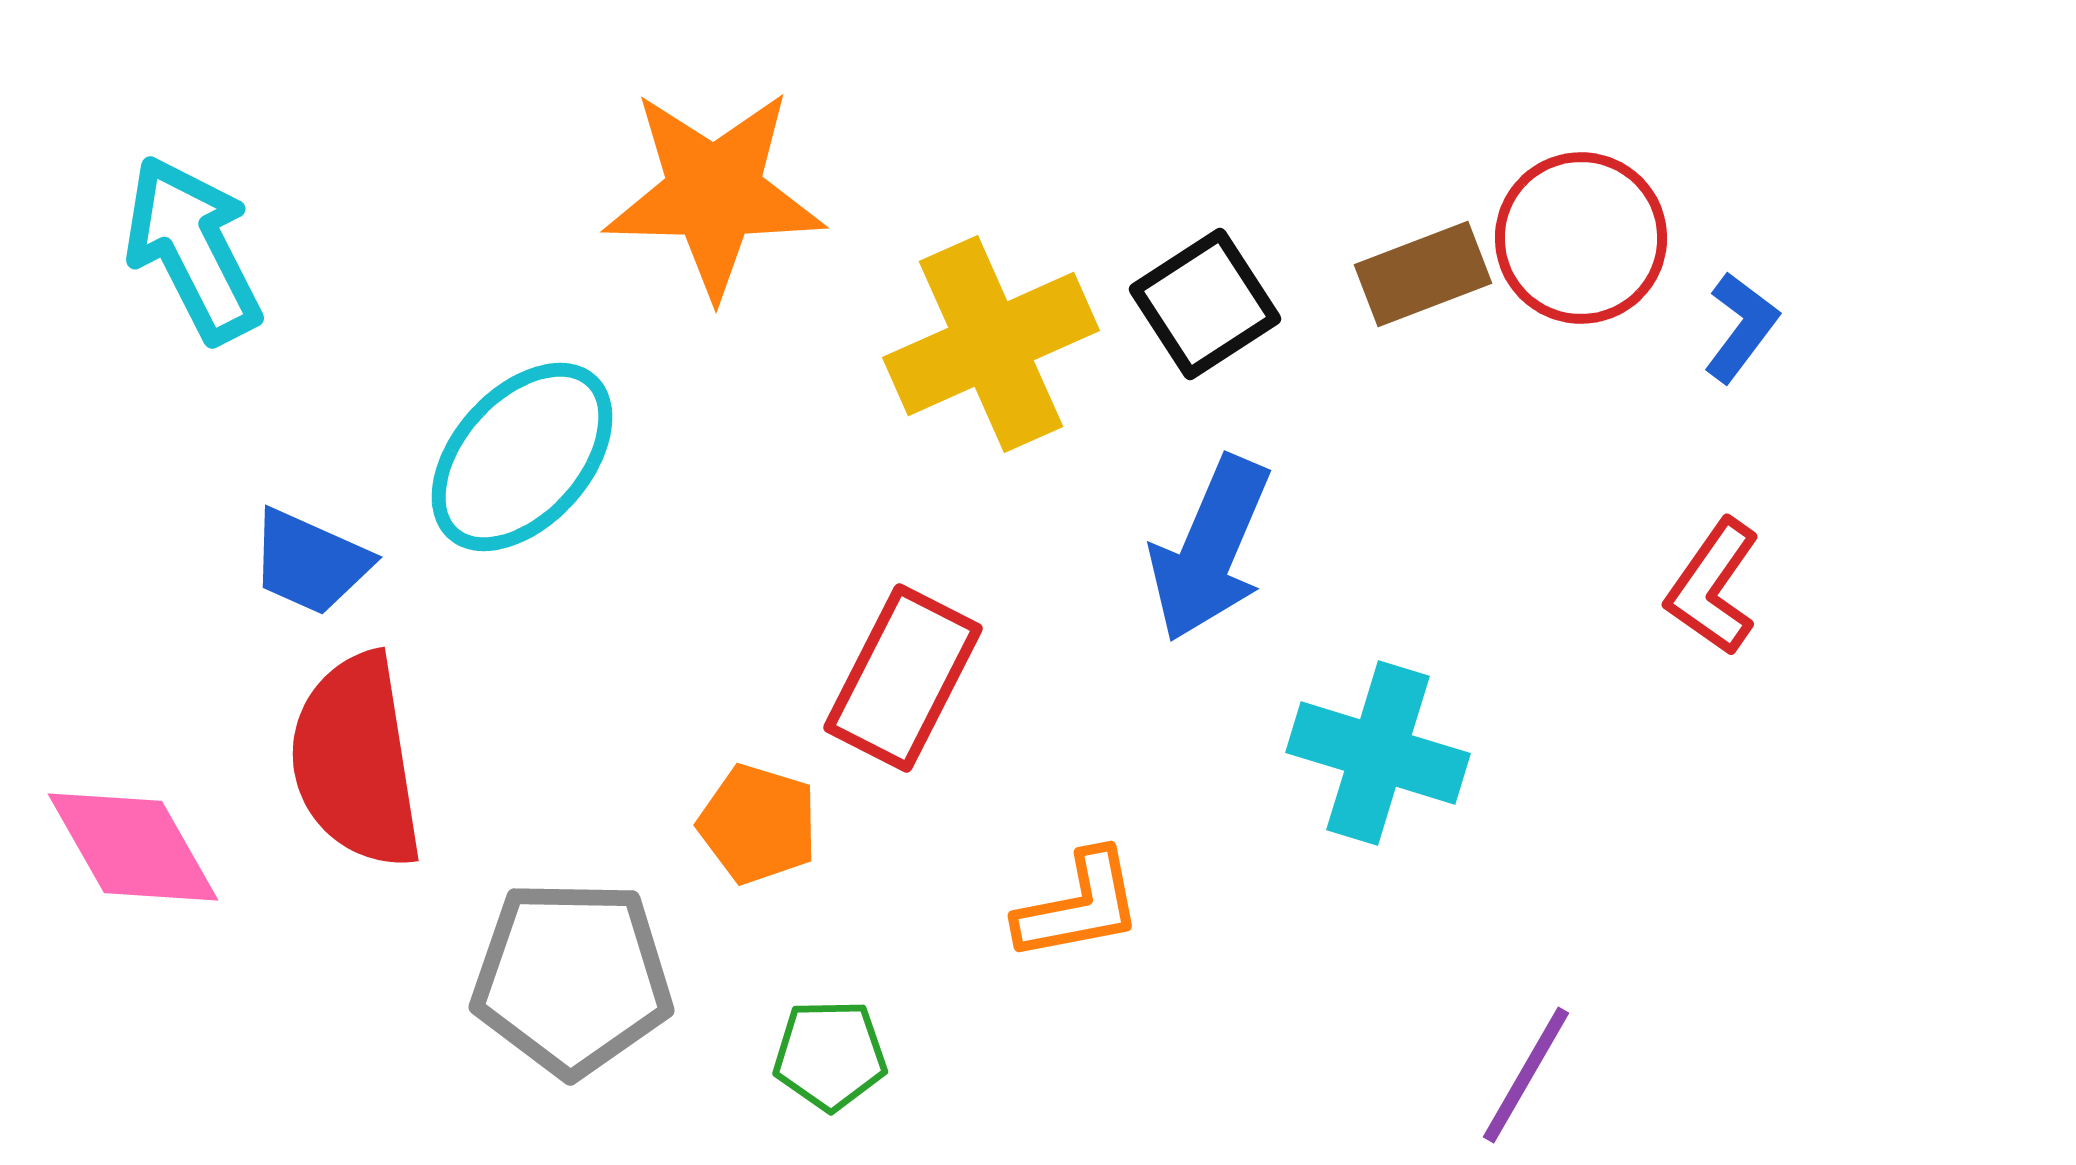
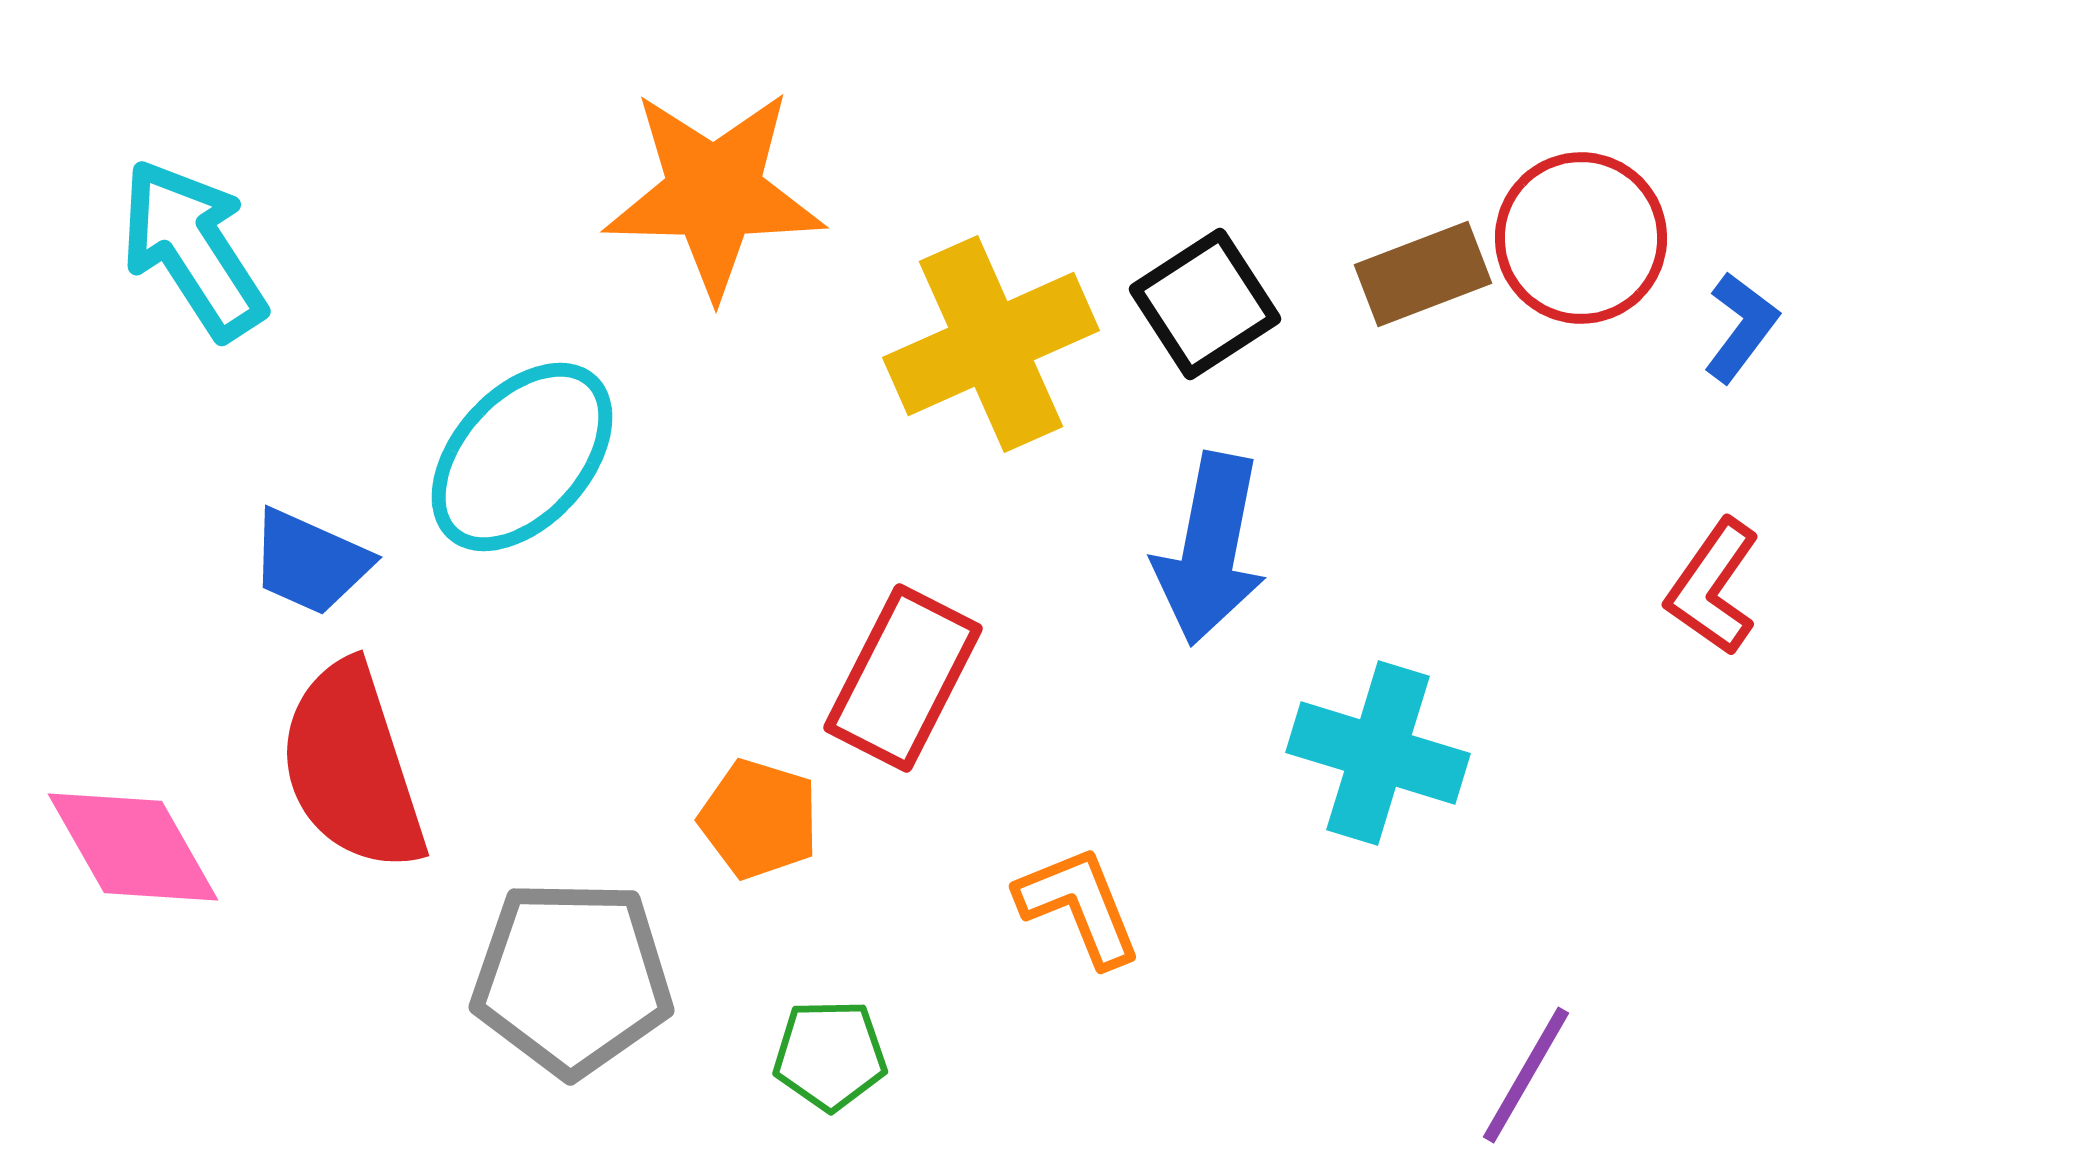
cyan arrow: rotated 6 degrees counterclockwise
blue arrow: rotated 12 degrees counterclockwise
red semicircle: moved 4 px left, 6 px down; rotated 9 degrees counterclockwise
orange pentagon: moved 1 px right, 5 px up
orange L-shape: rotated 101 degrees counterclockwise
